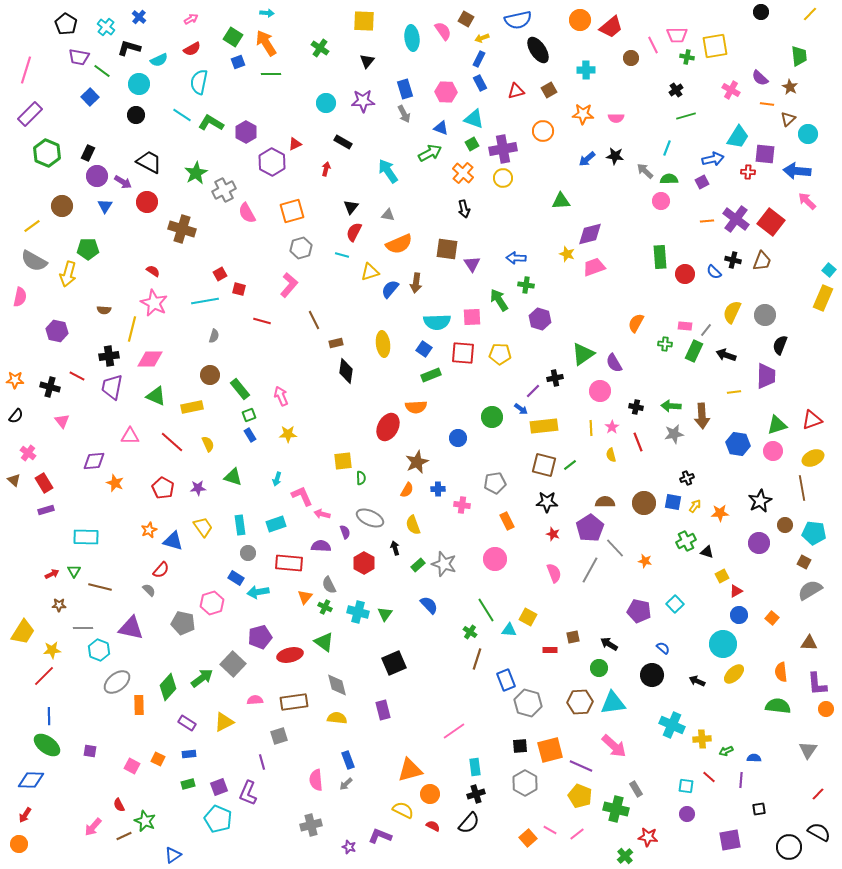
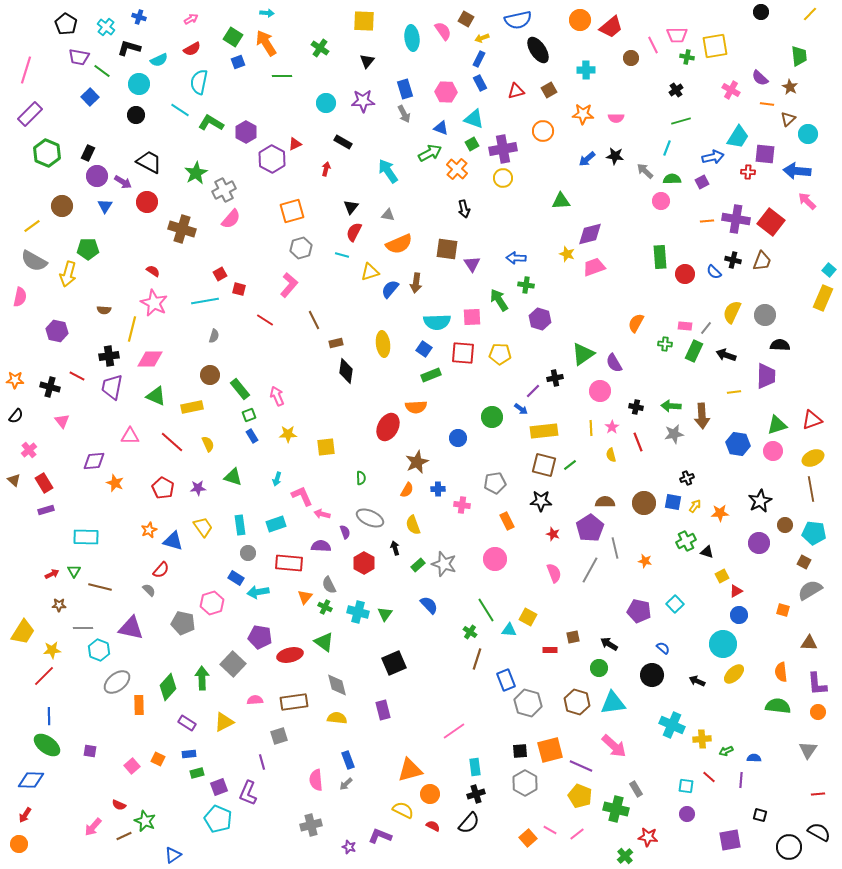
blue cross at (139, 17): rotated 24 degrees counterclockwise
green line at (271, 74): moved 11 px right, 2 px down
cyan line at (182, 115): moved 2 px left, 5 px up
green line at (686, 116): moved 5 px left, 5 px down
blue arrow at (713, 159): moved 2 px up
purple hexagon at (272, 162): moved 3 px up
orange cross at (463, 173): moved 6 px left, 4 px up
green semicircle at (669, 179): moved 3 px right
pink semicircle at (247, 213): moved 16 px left, 6 px down; rotated 110 degrees counterclockwise
purple cross at (736, 219): rotated 28 degrees counterclockwise
red line at (262, 321): moved 3 px right, 1 px up; rotated 18 degrees clockwise
gray line at (706, 330): moved 2 px up
black semicircle at (780, 345): rotated 72 degrees clockwise
pink arrow at (281, 396): moved 4 px left
yellow rectangle at (544, 426): moved 5 px down
blue rectangle at (250, 435): moved 2 px right, 1 px down
pink cross at (28, 453): moved 1 px right, 3 px up; rotated 14 degrees clockwise
yellow square at (343, 461): moved 17 px left, 14 px up
brown line at (802, 488): moved 9 px right, 1 px down
black star at (547, 502): moved 6 px left, 1 px up
gray line at (615, 548): rotated 30 degrees clockwise
orange square at (772, 618): moved 11 px right, 8 px up; rotated 24 degrees counterclockwise
purple pentagon at (260, 637): rotated 25 degrees clockwise
green arrow at (202, 678): rotated 55 degrees counterclockwise
brown hexagon at (580, 702): moved 3 px left; rotated 20 degrees clockwise
orange circle at (826, 709): moved 8 px left, 3 px down
black square at (520, 746): moved 5 px down
pink square at (132, 766): rotated 21 degrees clockwise
green rectangle at (188, 784): moved 9 px right, 11 px up
red line at (818, 794): rotated 40 degrees clockwise
red semicircle at (119, 805): rotated 40 degrees counterclockwise
black square at (759, 809): moved 1 px right, 6 px down; rotated 24 degrees clockwise
